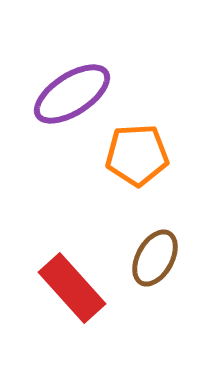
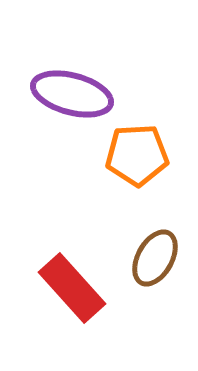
purple ellipse: rotated 48 degrees clockwise
